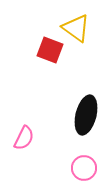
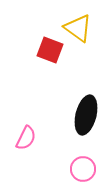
yellow triangle: moved 2 px right
pink semicircle: moved 2 px right
pink circle: moved 1 px left, 1 px down
